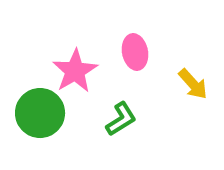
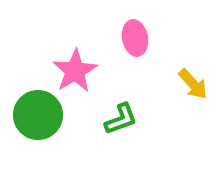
pink ellipse: moved 14 px up
green circle: moved 2 px left, 2 px down
green L-shape: rotated 12 degrees clockwise
